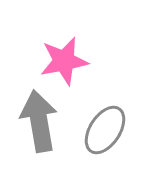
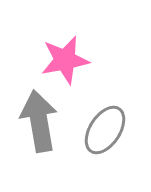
pink star: moved 1 px right, 1 px up
